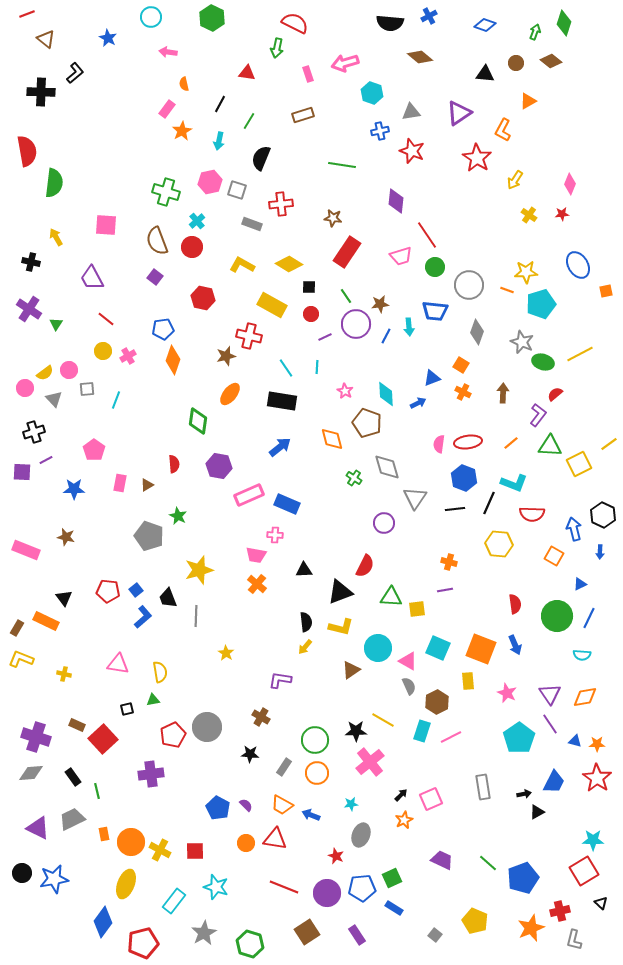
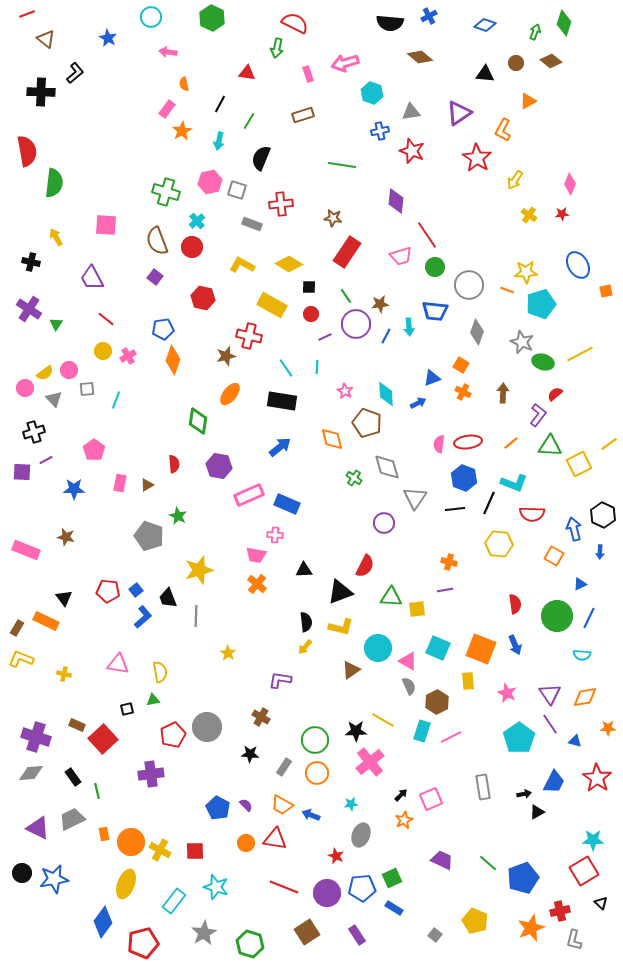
yellow star at (226, 653): moved 2 px right
orange star at (597, 744): moved 11 px right, 16 px up
